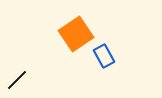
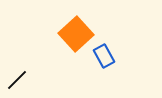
orange square: rotated 8 degrees counterclockwise
